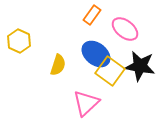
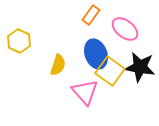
orange rectangle: moved 1 px left
blue ellipse: rotated 32 degrees clockwise
black star: moved 1 px down
pink triangle: moved 1 px left, 11 px up; rotated 28 degrees counterclockwise
